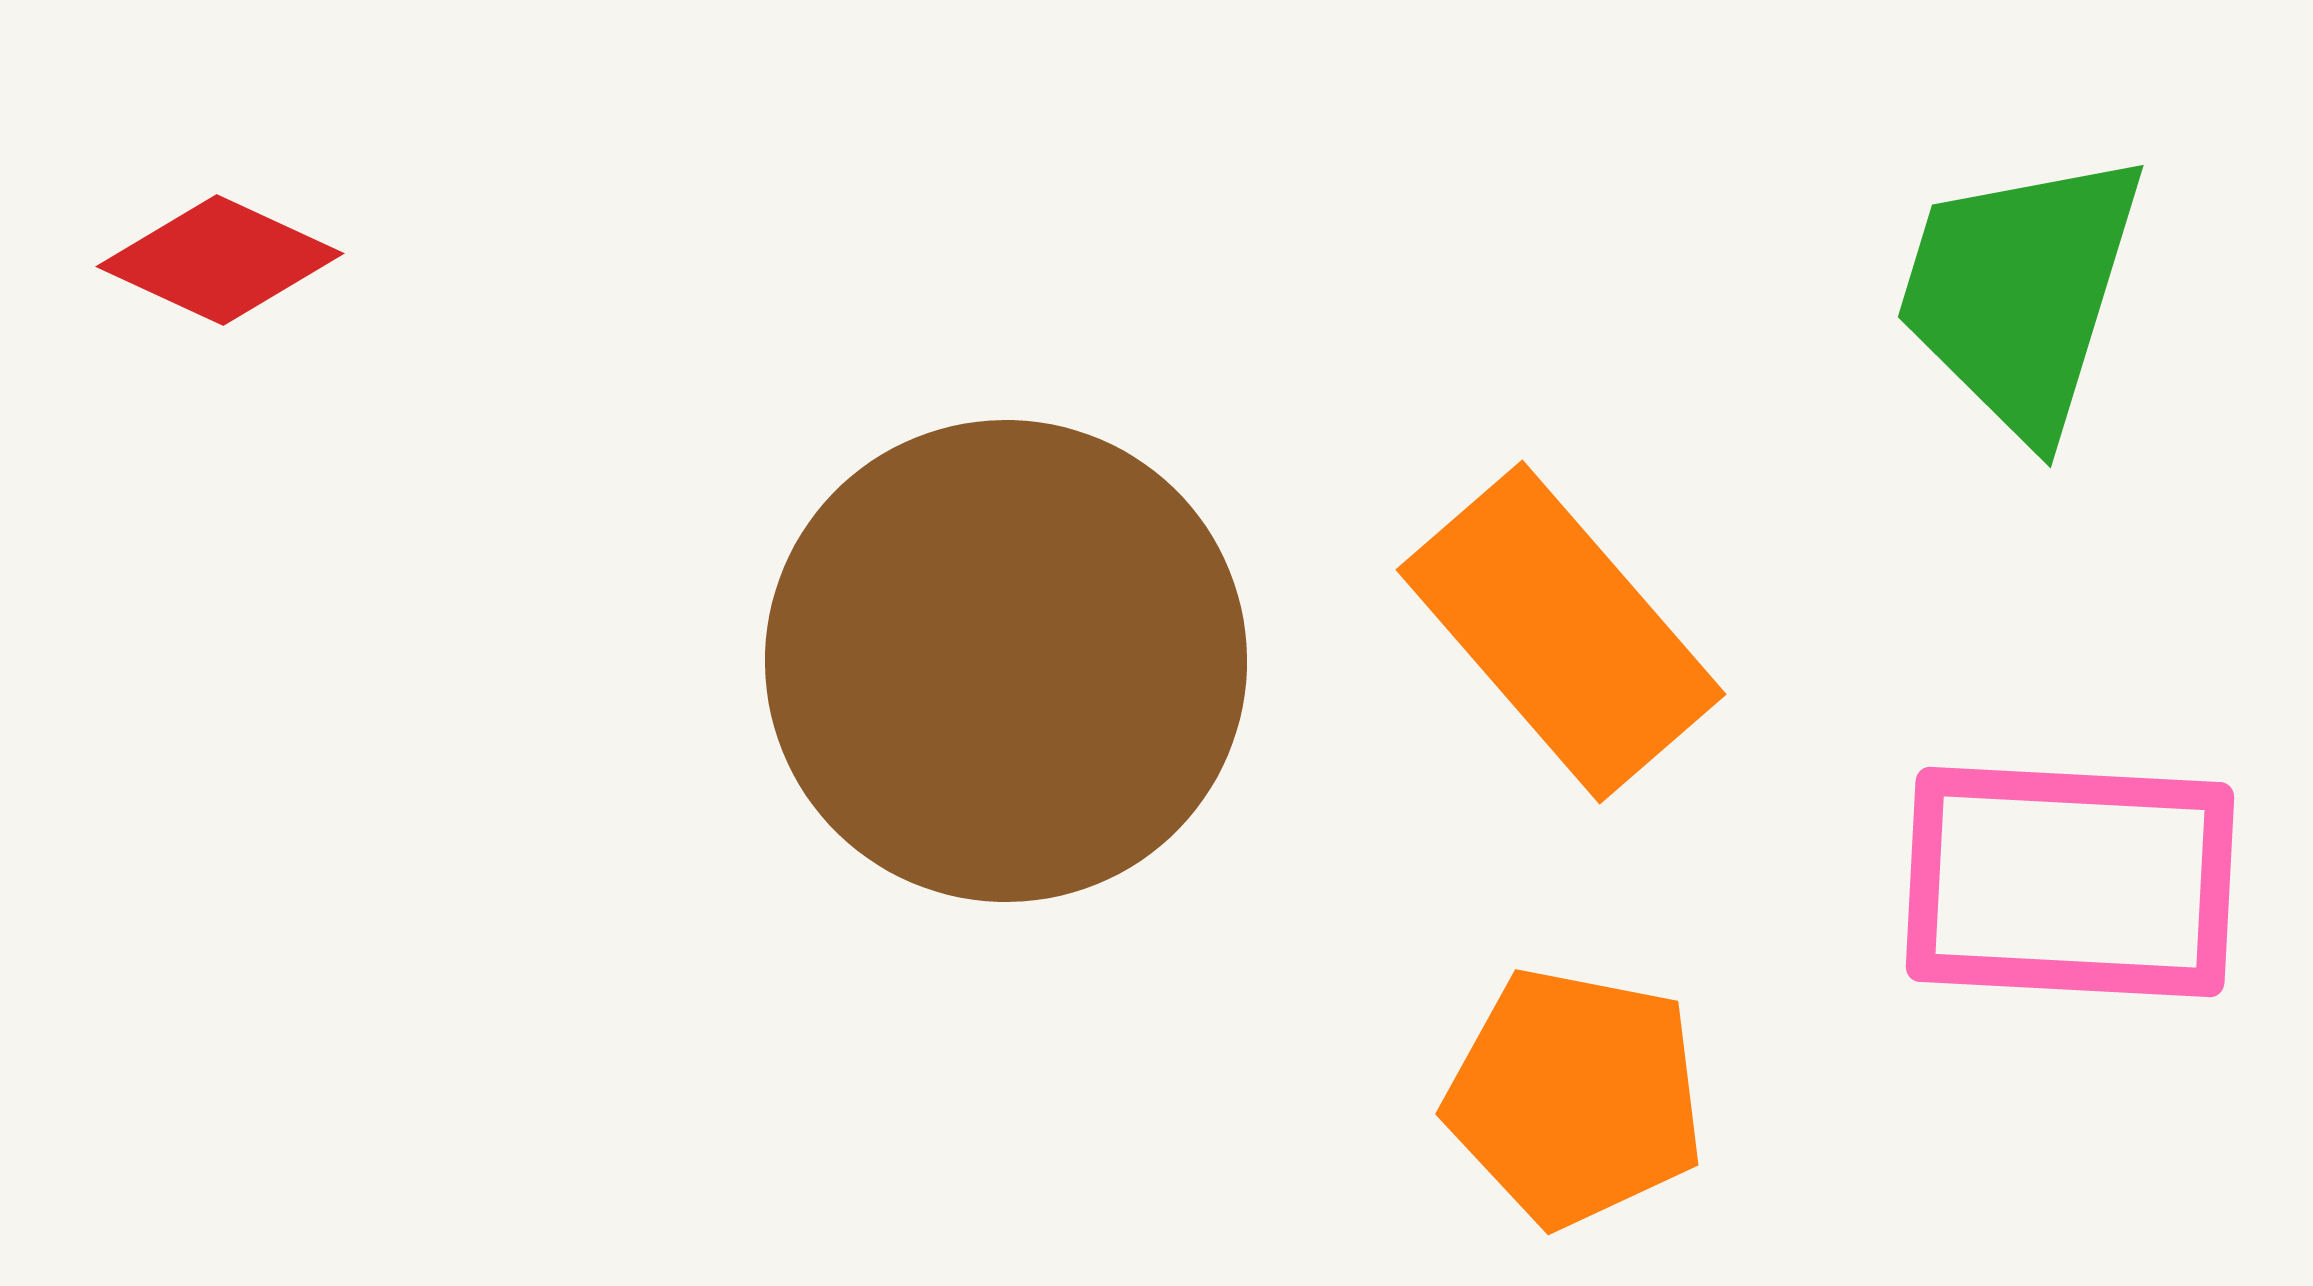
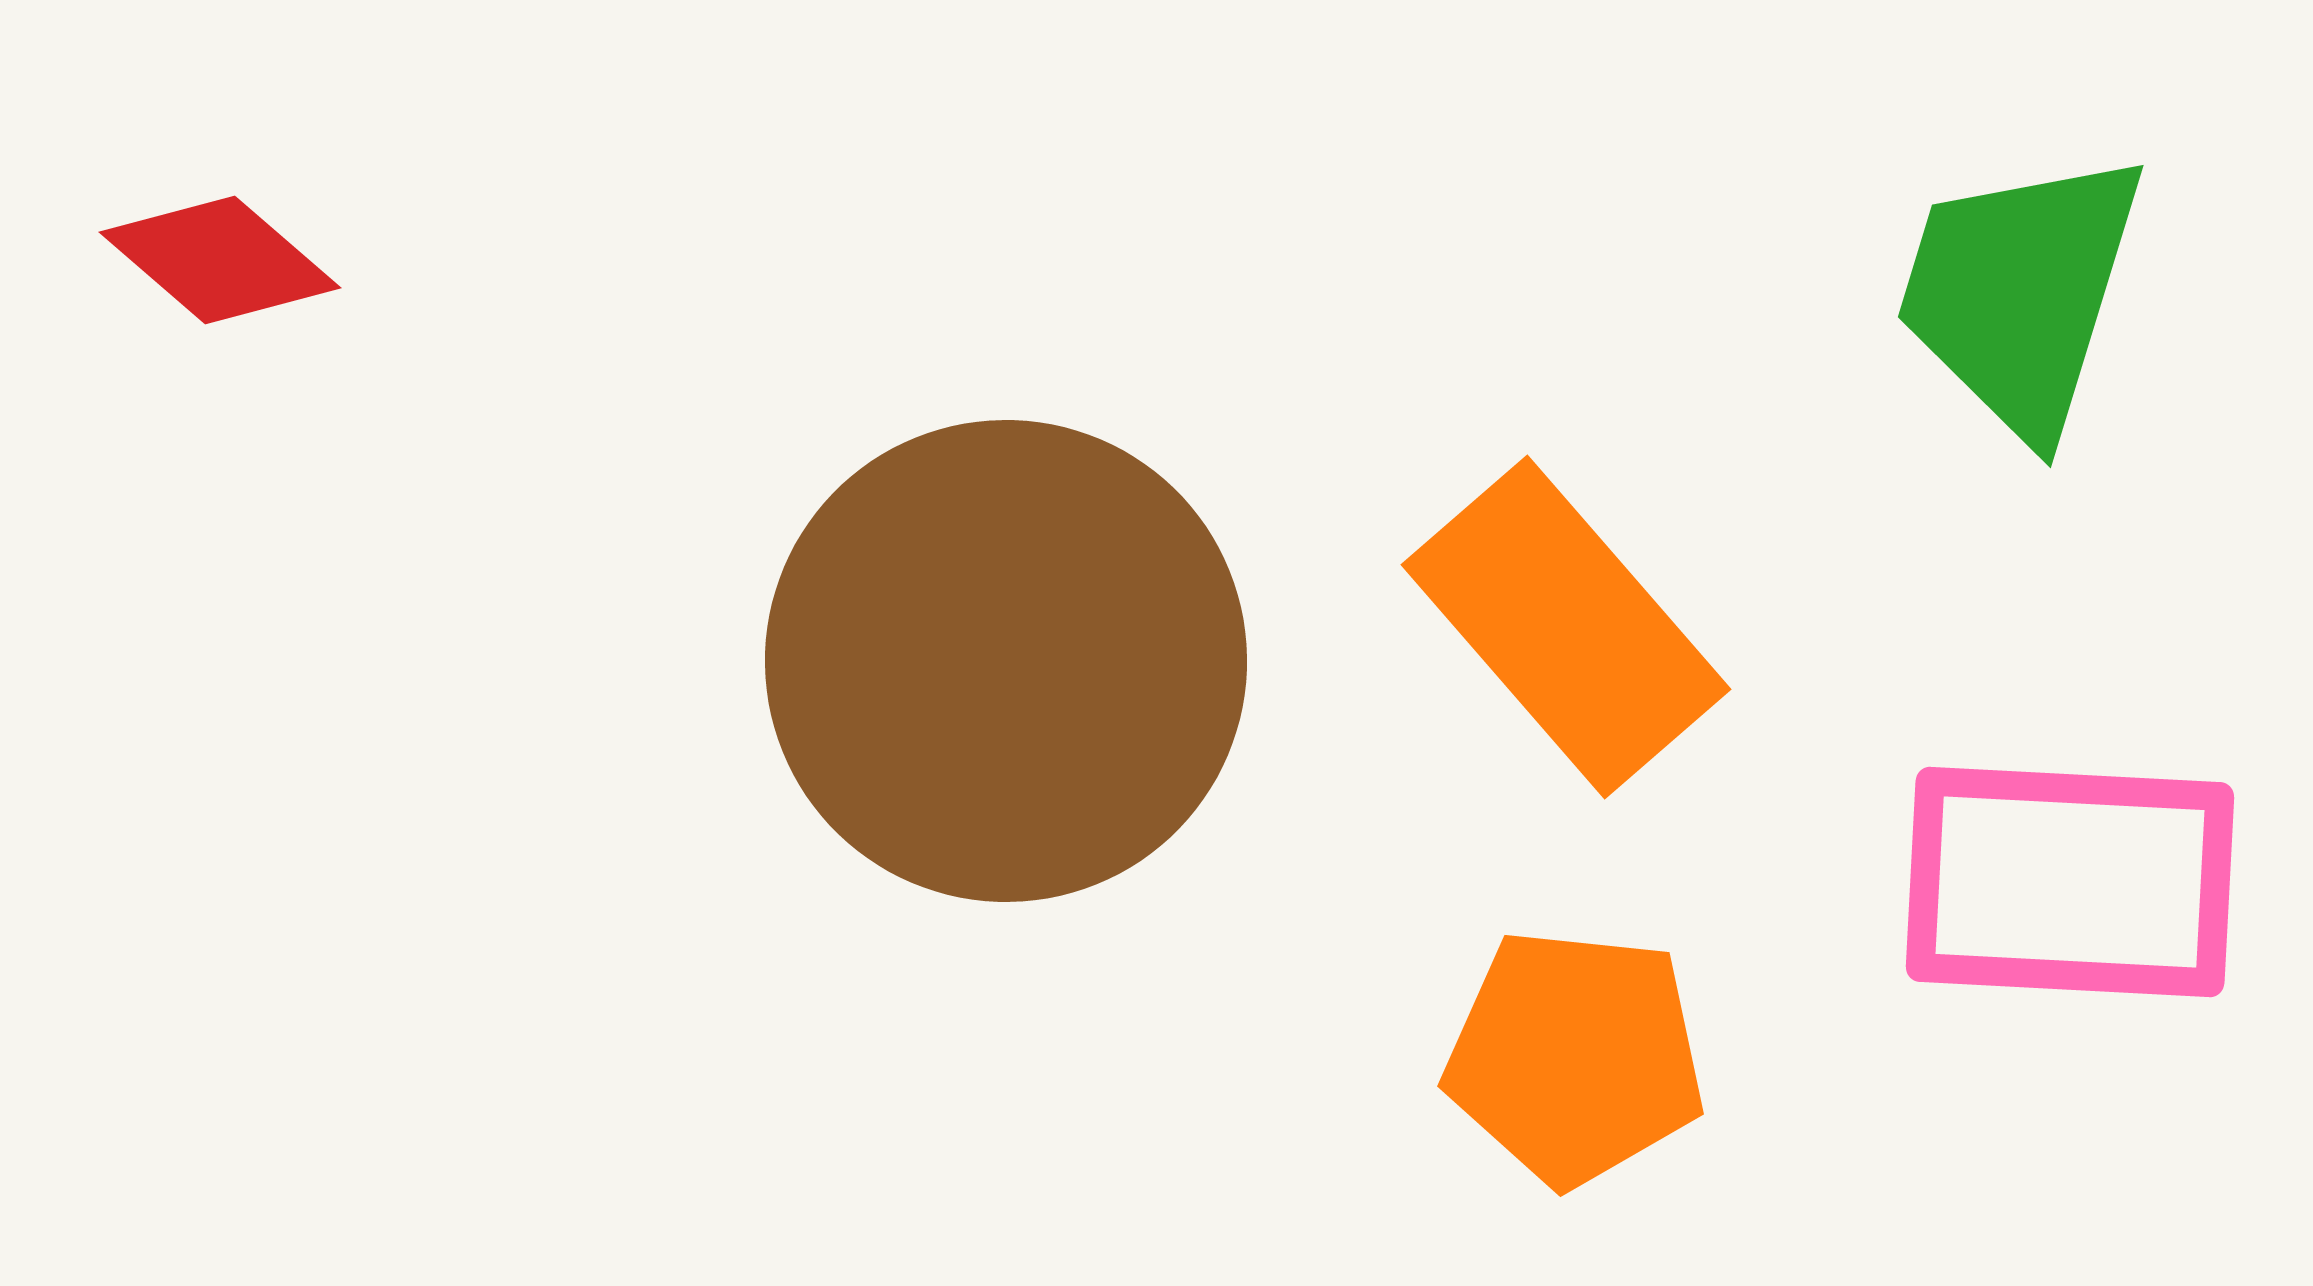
red diamond: rotated 16 degrees clockwise
orange rectangle: moved 5 px right, 5 px up
orange pentagon: moved 40 px up; rotated 5 degrees counterclockwise
